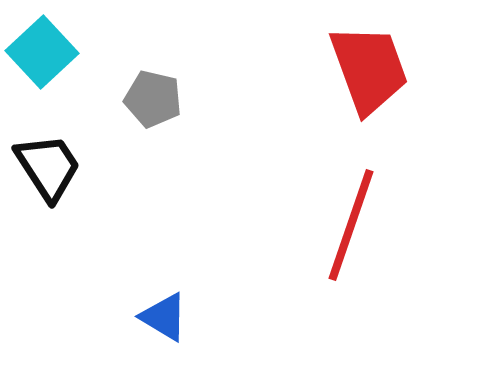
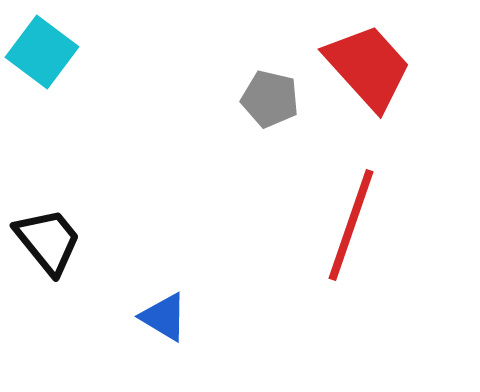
cyan square: rotated 10 degrees counterclockwise
red trapezoid: moved 1 px left, 2 px up; rotated 22 degrees counterclockwise
gray pentagon: moved 117 px right
black trapezoid: moved 74 px down; rotated 6 degrees counterclockwise
